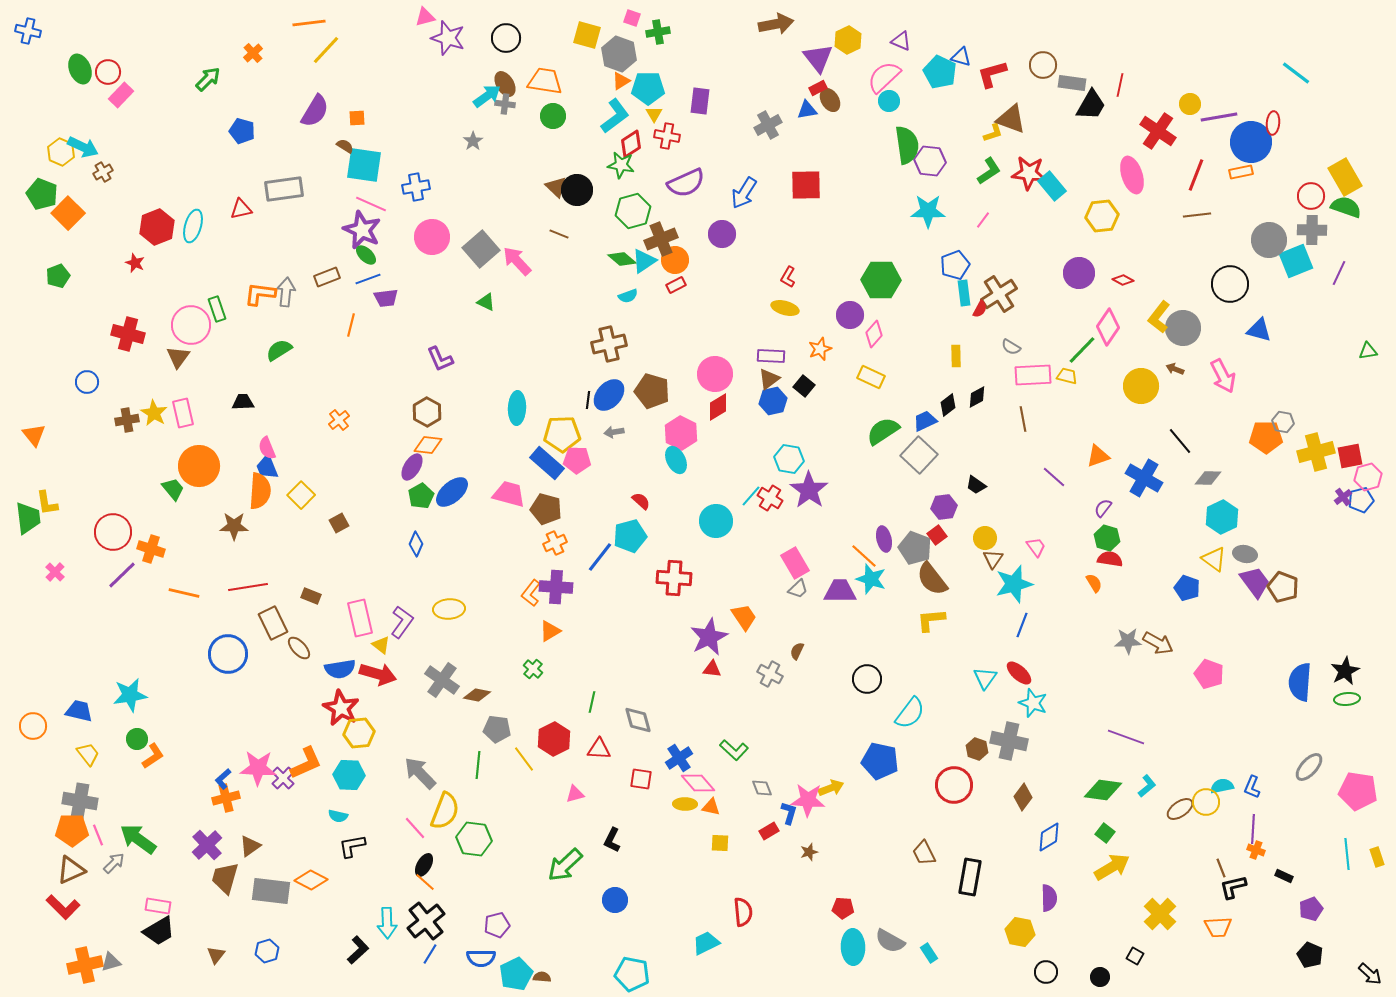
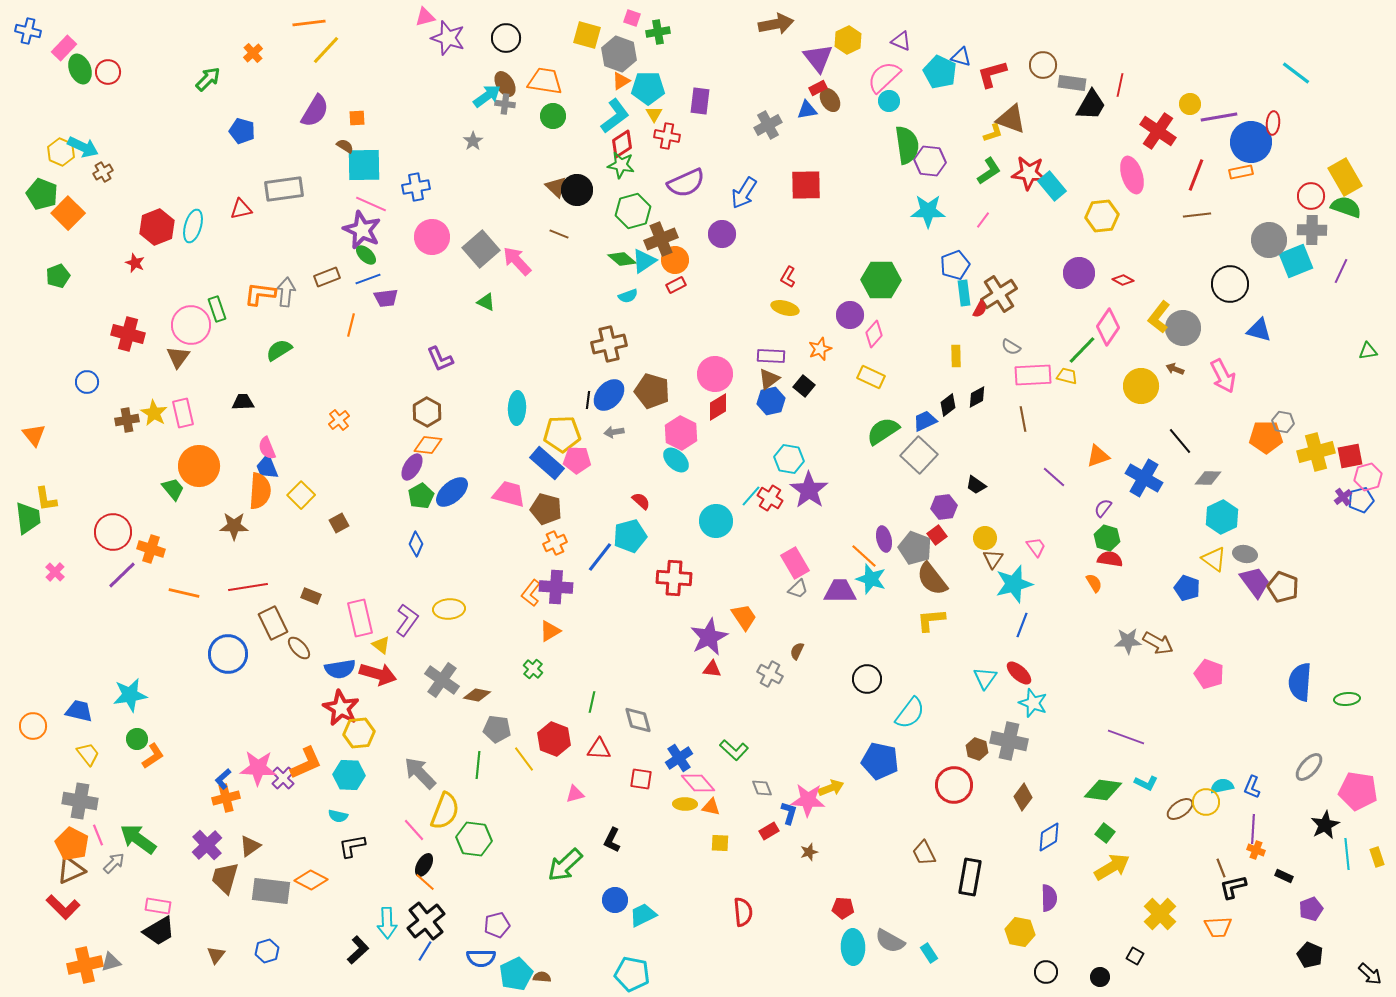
pink rectangle at (121, 95): moved 57 px left, 47 px up
red diamond at (631, 144): moved 9 px left
cyan square at (364, 165): rotated 9 degrees counterclockwise
purple line at (1339, 273): moved 2 px right, 2 px up
blue hexagon at (773, 401): moved 2 px left
cyan ellipse at (676, 460): rotated 20 degrees counterclockwise
yellow L-shape at (47, 503): moved 1 px left, 4 px up
purple L-shape at (402, 622): moved 5 px right, 2 px up
black star at (1345, 671): moved 20 px left, 154 px down
red hexagon at (554, 739): rotated 12 degrees counterclockwise
cyan L-shape at (1147, 786): moved 1 px left, 3 px up; rotated 65 degrees clockwise
pink line at (415, 828): moved 1 px left, 2 px down
orange pentagon at (72, 830): moved 14 px down; rotated 28 degrees clockwise
cyan trapezoid at (706, 943): moved 63 px left, 28 px up
blue line at (430, 954): moved 5 px left, 3 px up
